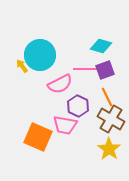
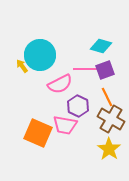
orange square: moved 4 px up
